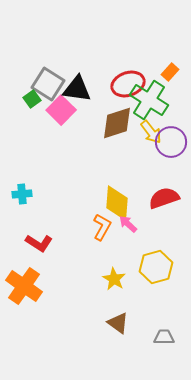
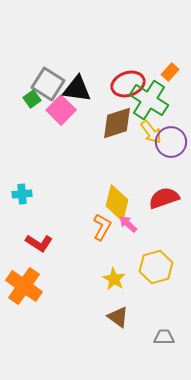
yellow diamond: rotated 9 degrees clockwise
brown triangle: moved 6 px up
